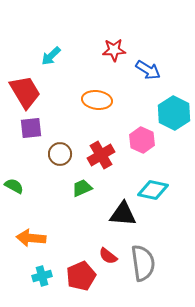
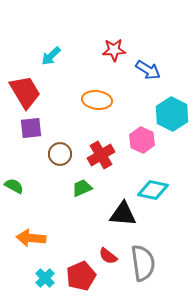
cyan hexagon: moved 2 px left, 1 px down
cyan cross: moved 3 px right, 2 px down; rotated 30 degrees counterclockwise
